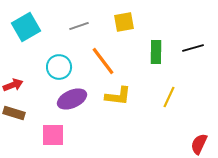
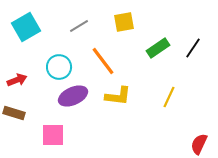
gray line: rotated 12 degrees counterclockwise
black line: rotated 40 degrees counterclockwise
green rectangle: moved 2 px right, 4 px up; rotated 55 degrees clockwise
red arrow: moved 4 px right, 5 px up
purple ellipse: moved 1 px right, 3 px up
